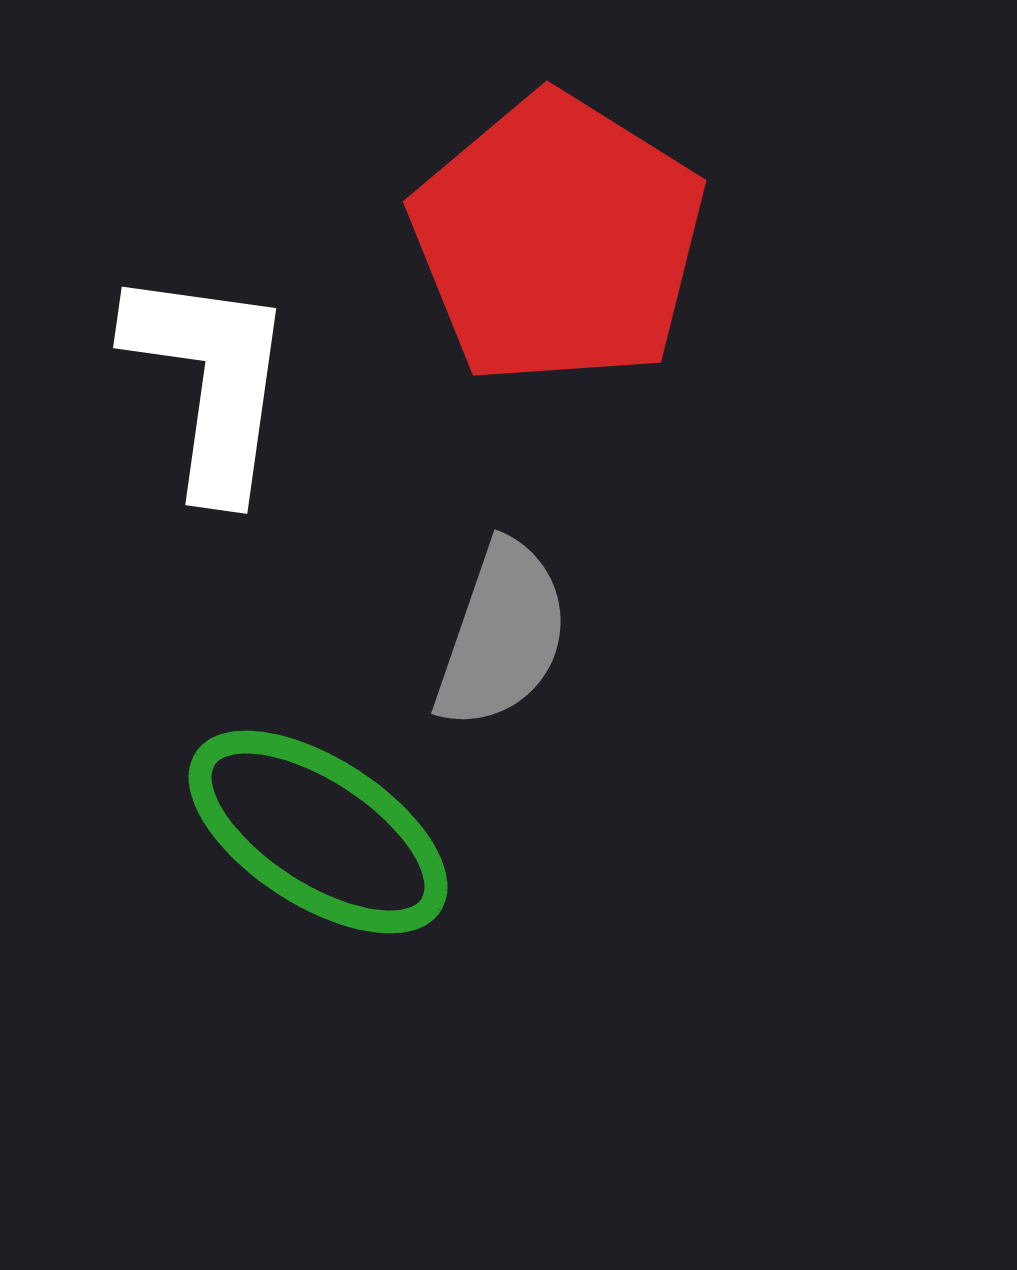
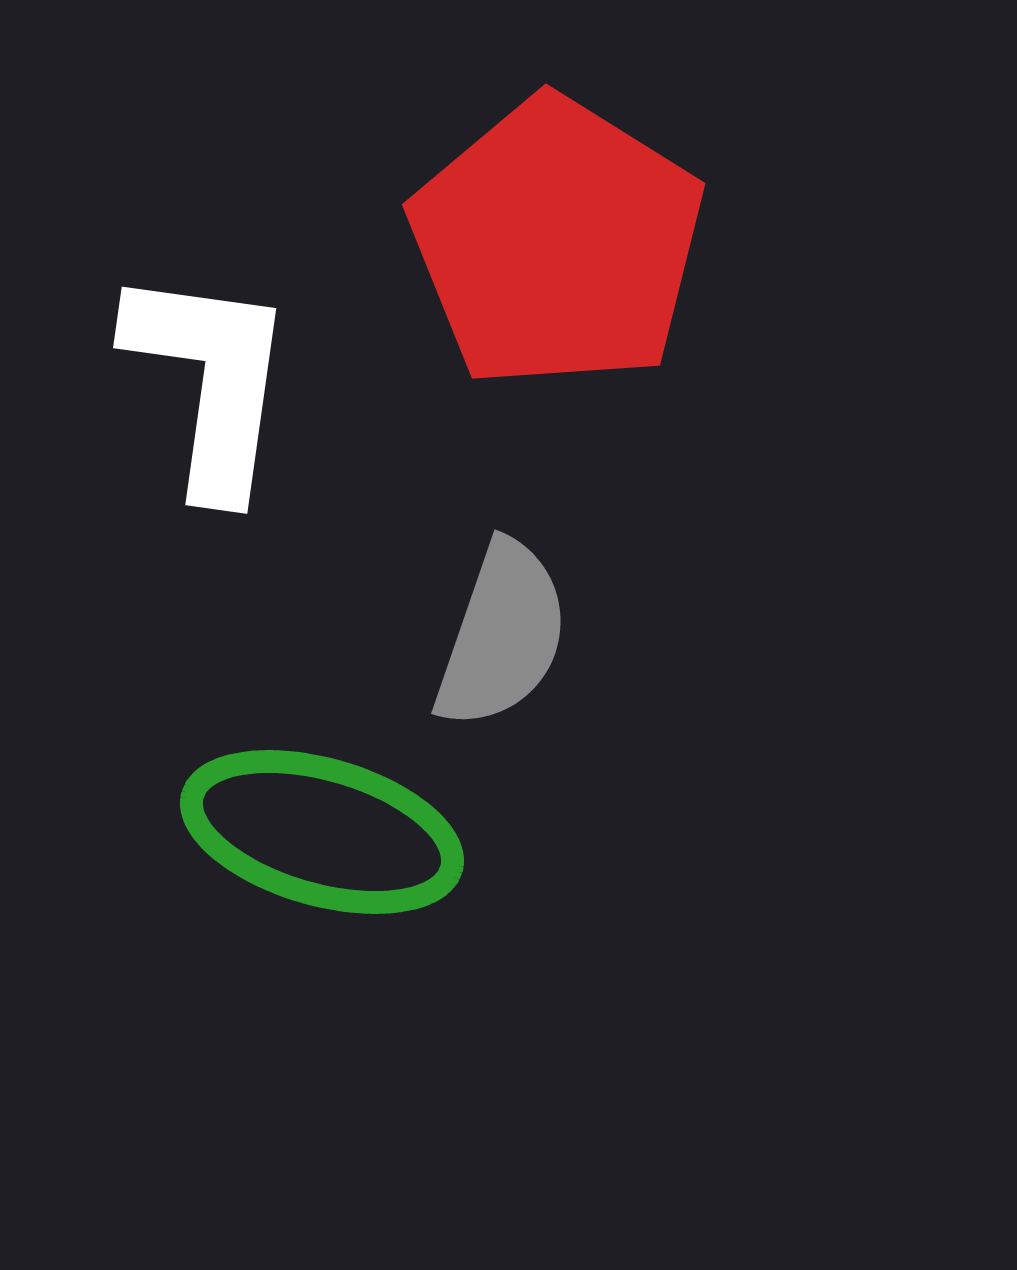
red pentagon: moved 1 px left, 3 px down
green ellipse: moved 4 px right; rotated 17 degrees counterclockwise
